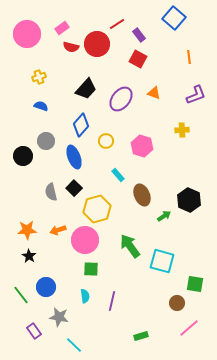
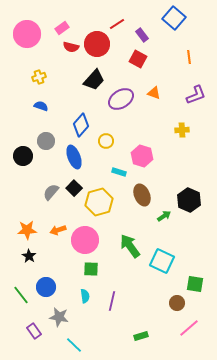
purple rectangle at (139, 35): moved 3 px right
black trapezoid at (86, 89): moved 8 px right, 9 px up
purple ellipse at (121, 99): rotated 20 degrees clockwise
pink hexagon at (142, 146): moved 10 px down
cyan rectangle at (118, 175): moved 1 px right, 3 px up; rotated 32 degrees counterclockwise
gray semicircle at (51, 192): rotated 54 degrees clockwise
yellow hexagon at (97, 209): moved 2 px right, 7 px up
cyan square at (162, 261): rotated 10 degrees clockwise
